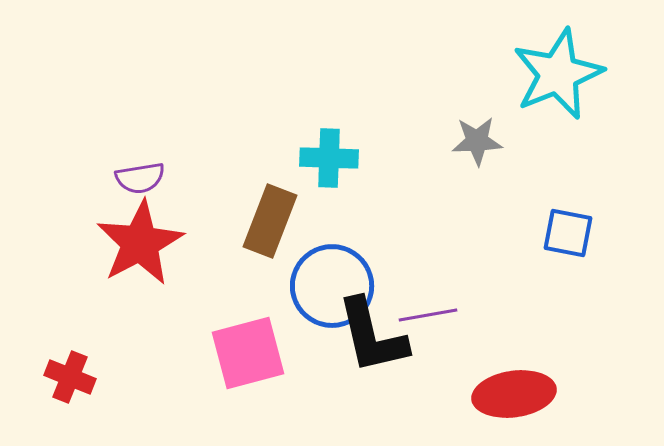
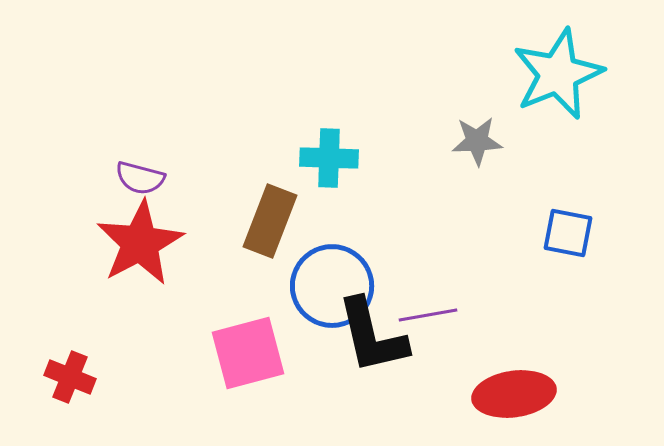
purple semicircle: rotated 24 degrees clockwise
